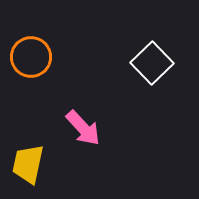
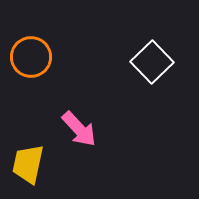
white square: moved 1 px up
pink arrow: moved 4 px left, 1 px down
